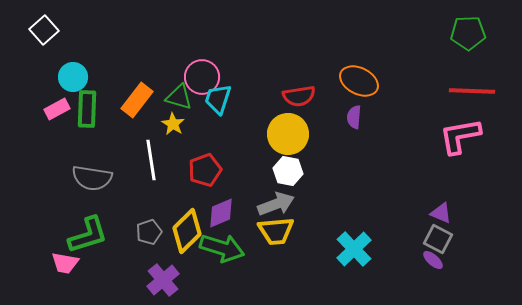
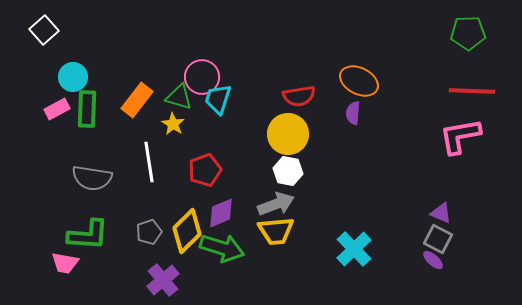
purple semicircle: moved 1 px left, 4 px up
white line: moved 2 px left, 2 px down
green L-shape: rotated 21 degrees clockwise
